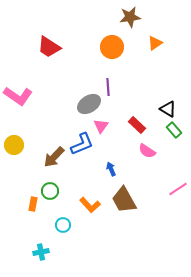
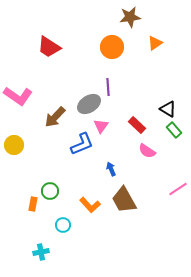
brown arrow: moved 1 px right, 40 px up
